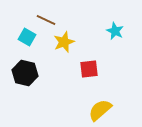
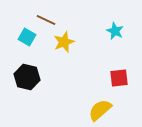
red square: moved 30 px right, 9 px down
black hexagon: moved 2 px right, 4 px down
